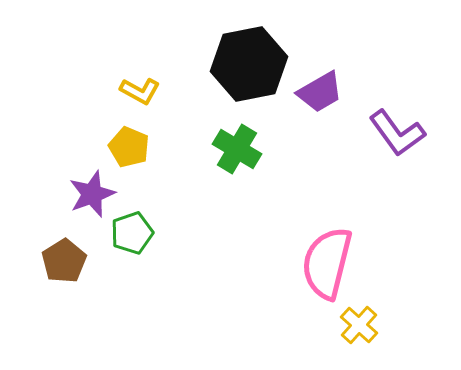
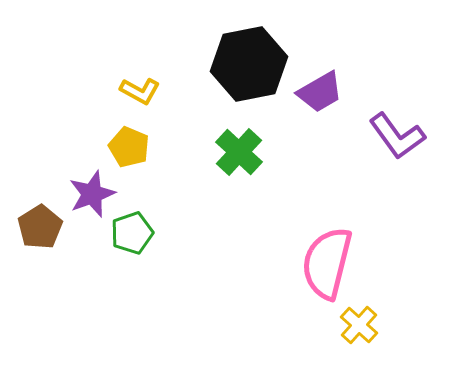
purple L-shape: moved 3 px down
green cross: moved 2 px right, 3 px down; rotated 12 degrees clockwise
brown pentagon: moved 24 px left, 34 px up
